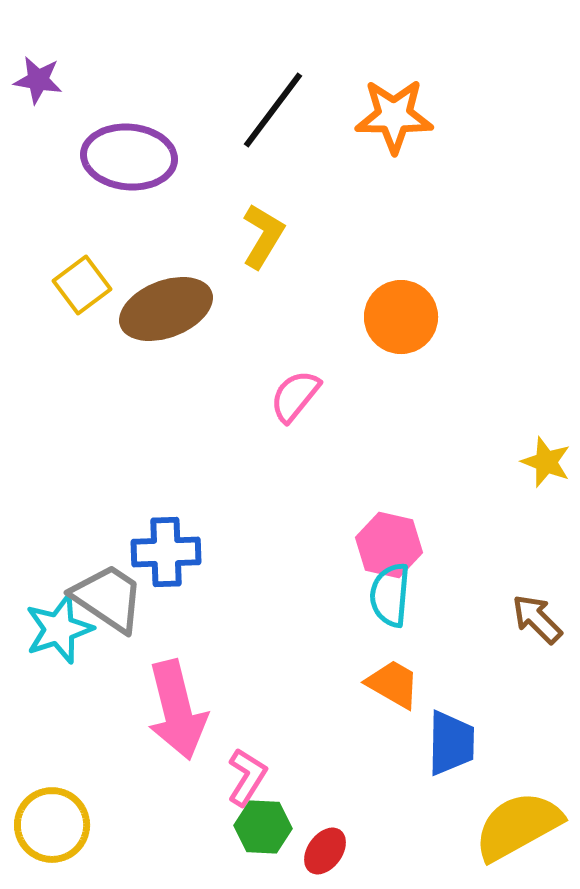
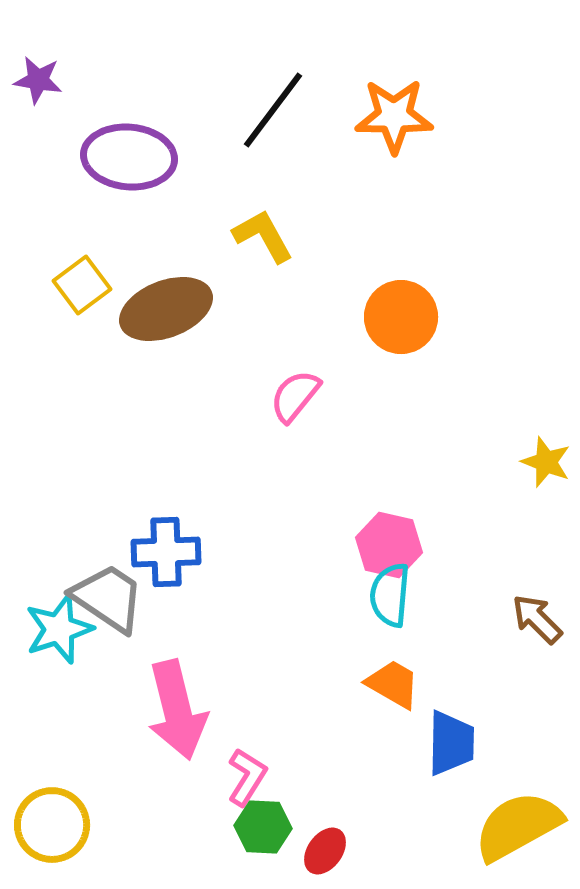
yellow L-shape: rotated 60 degrees counterclockwise
